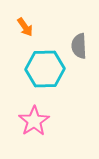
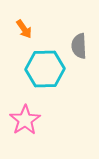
orange arrow: moved 1 px left, 2 px down
pink star: moved 9 px left, 1 px up
